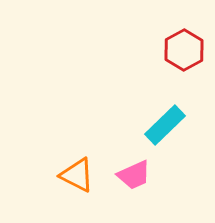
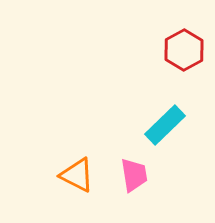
pink trapezoid: rotated 75 degrees counterclockwise
